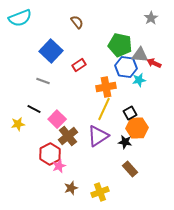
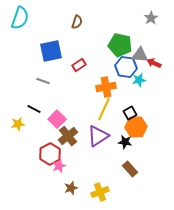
cyan semicircle: rotated 50 degrees counterclockwise
brown semicircle: rotated 56 degrees clockwise
blue square: rotated 35 degrees clockwise
orange hexagon: moved 1 px left, 1 px up
